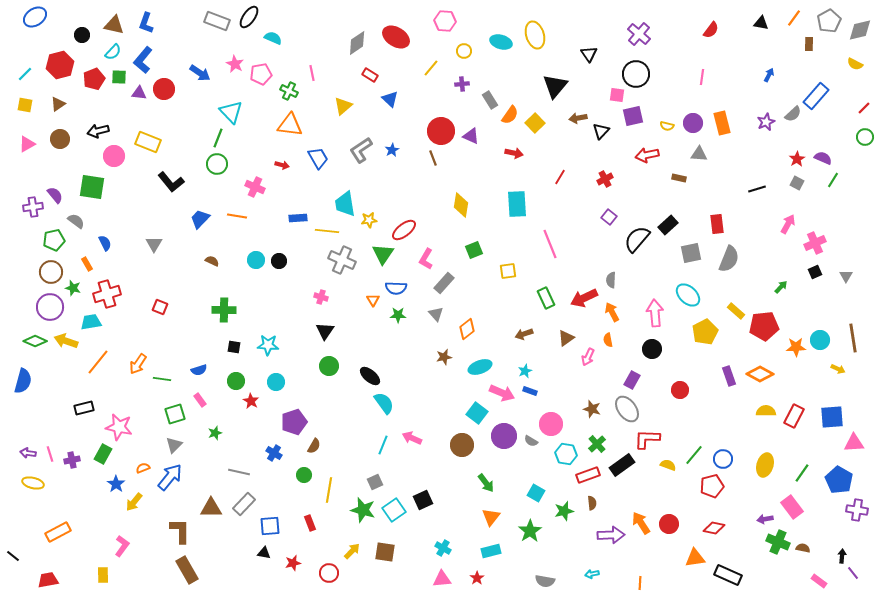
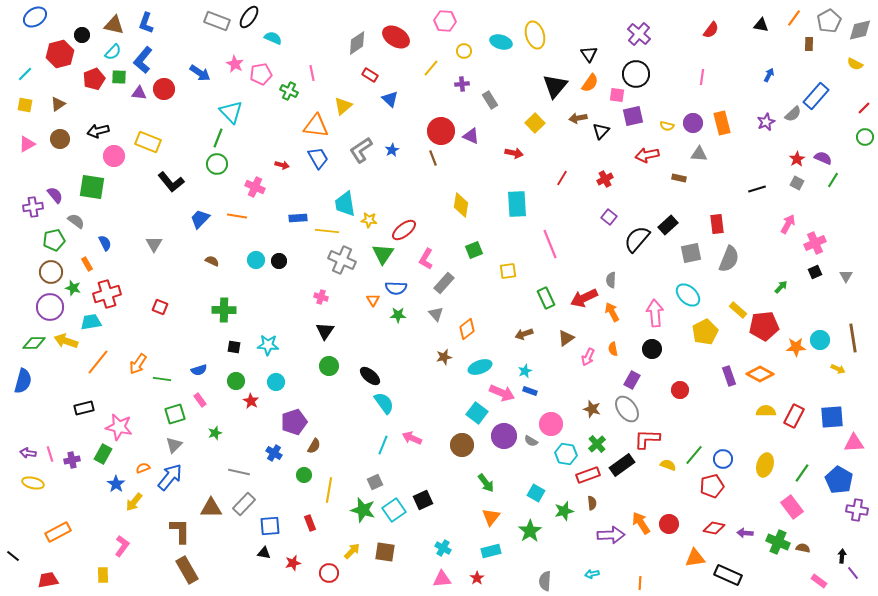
black triangle at (761, 23): moved 2 px down
red hexagon at (60, 65): moved 11 px up
orange semicircle at (510, 115): moved 80 px right, 32 px up
orange triangle at (290, 125): moved 26 px right, 1 px down
red line at (560, 177): moved 2 px right, 1 px down
yellow star at (369, 220): rotated 14 degrees clockwise
yellow rectangle at (736, 311): moved 2 px right, 1 px up
orange semicircle at (608, 340): moved 5 px right, 9 px down
green diamond at (35, 341): moved 1 px left, 2 px down; rotated 25 degrees counterclockwise
purple arrow at (765, 519): moved 20 px left, 14 px down; rotated 14 degrees clockwise
gray semicircle at (545, 581): rotated 84 degrees clockwise
